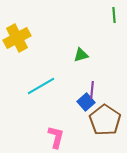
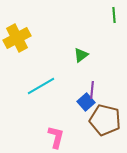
green triangle: rotated 21 degrees counterclockwise
brown pentagon: rotated 20 degrees counterclockwise
